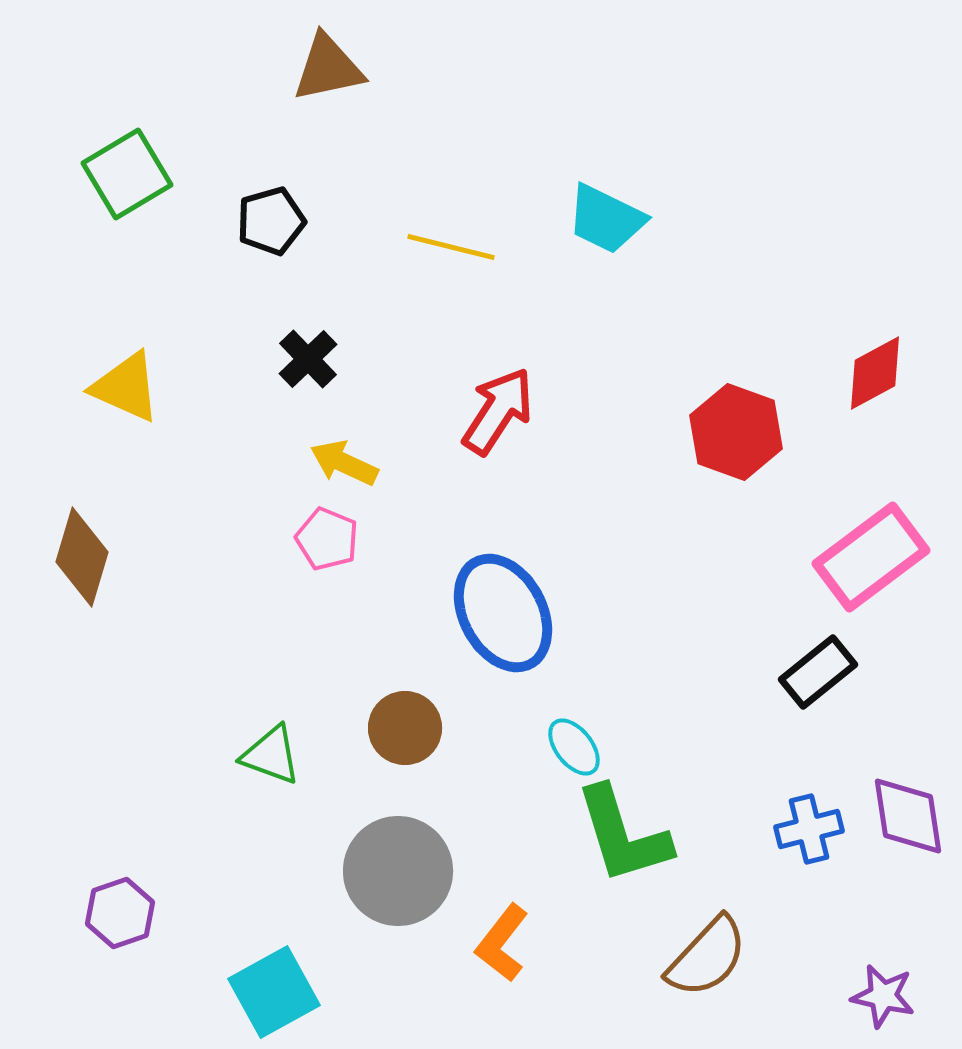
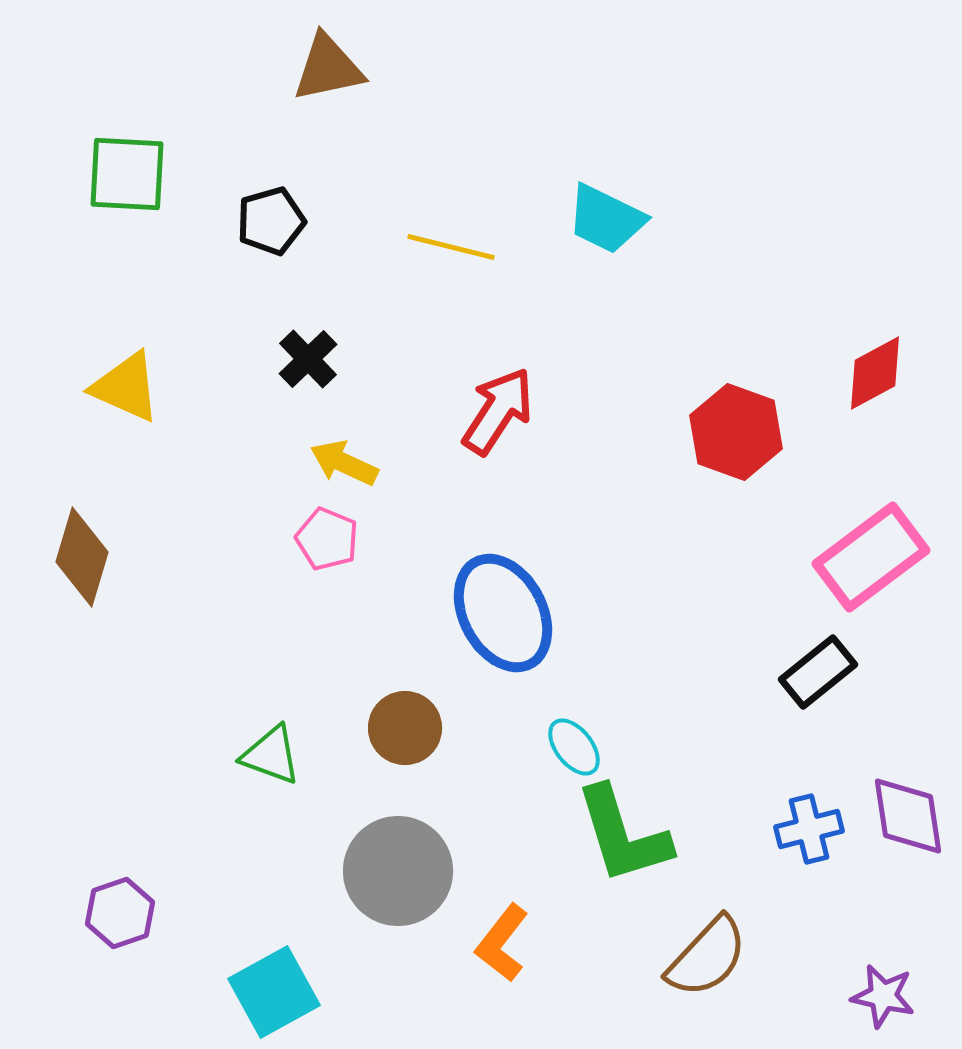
green square: rotated 34 degrees clockwise
